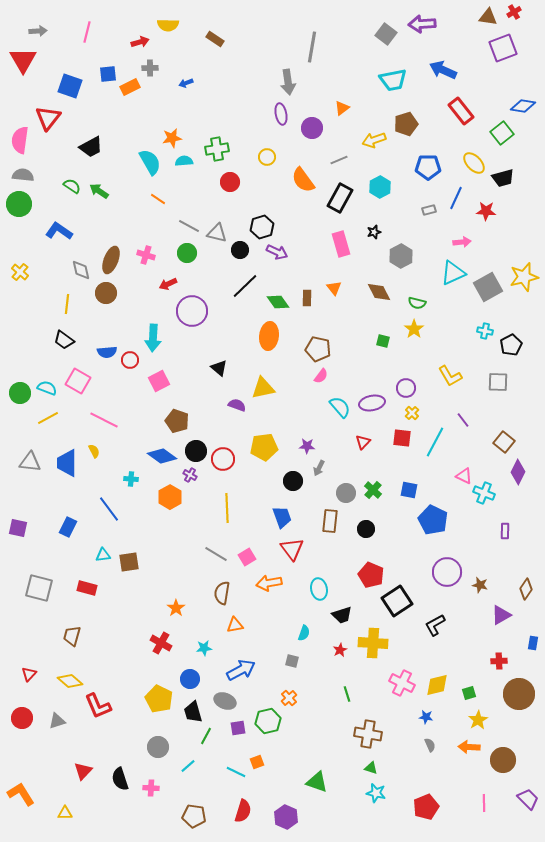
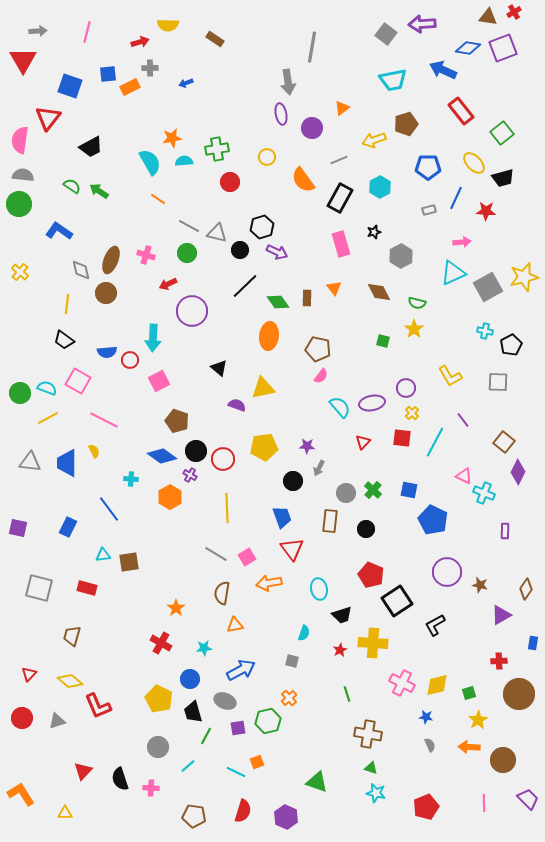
blue diamond at (523, 106): moved 55 px left, 58 px up
